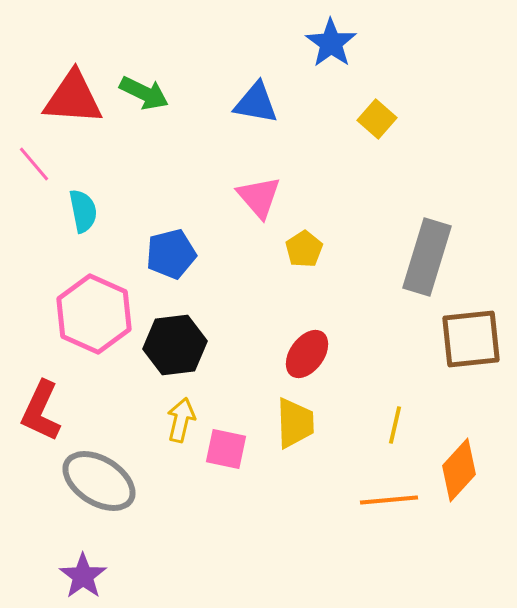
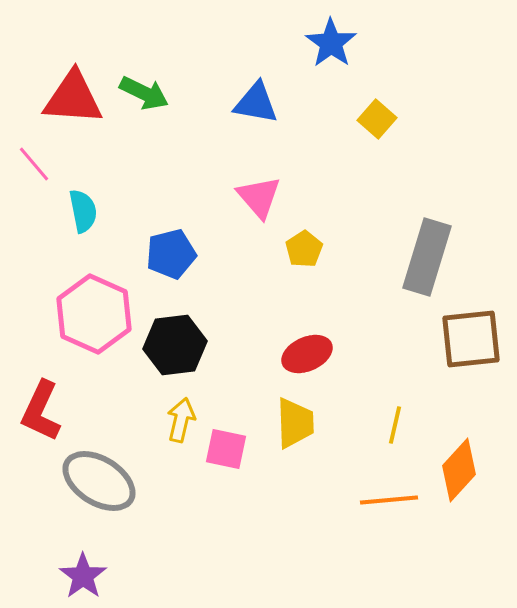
red ellipse: rotated 30 degrees clockwise
